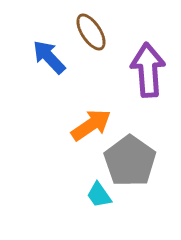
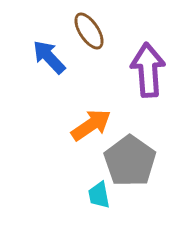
brown ellipse: moved 2 px left, 1 px up
cyan trapezoid: rotated 24 degrees clockwise
